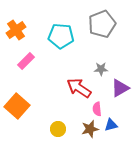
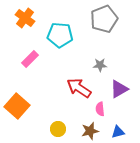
gray pentagon: moved 2 px right, 5 px up
orange cross: moved 9 px right, 12 px up; rotated 18 degrees counterclockwise
cyan pentagon: moved 1 px left, 1 px up
pink rectangle: moved 4 px right, 2 px up
gray star: moved 1 px left, 4 px up
purple triangle: moved 1 px left, 1 px down
pink semicircle: moved 3 px right
blue triangle: moved 7 px right, 7 px down
brown star: moved 2 px down
